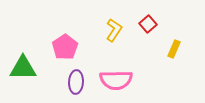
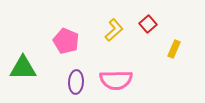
yellow L-shape: rotated 15 degrees clockwise
pink pentagon: moved 1 px right, 6 px up; rotated 15 degrees counterclockwise
